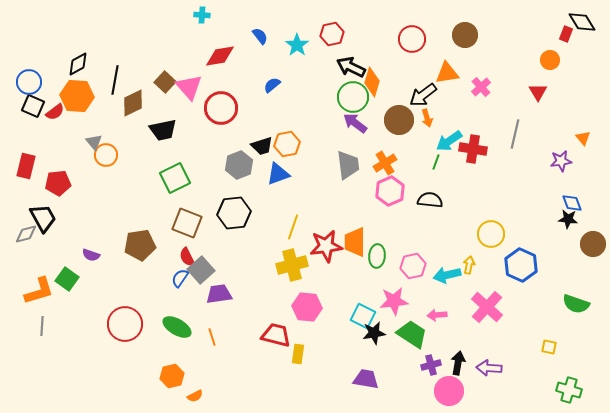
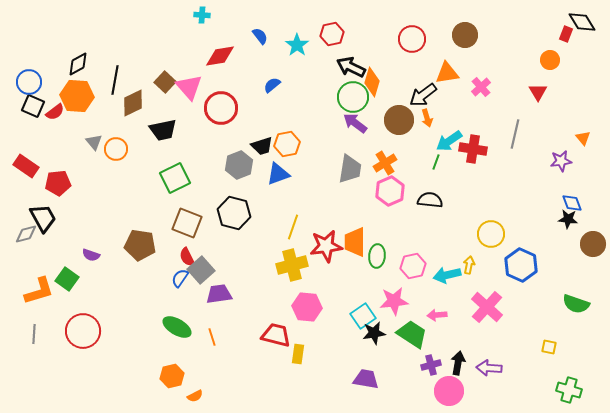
orange circle at (106, 155): moved 10 px right, 6 px up
gray trapezoid at (348, 165): moved 2 px right, 4 px down; rotated 16 degrees clockwise
red rectangle at (26, 166): rotated 70 degrees counterclockwise
black hexagon at (234, 213): rotated 20 degrees clockwise
brown pentagon at (140, 245): rotated 16 degrees clockwise
cyan square at (363, 316): rotated 30 degrees clockwise
red circle at (125, 324): moved 42 px left, 7 px down
gray line at (42, 326): moved 8 px left, 8 px down
